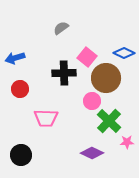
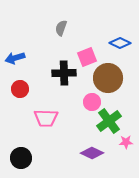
gray semicircle: rotated 35 degrees counterclockwise
blue diamond: moved 4 px left, 10 px up
pink square: rotated 30 degrees clockwise
brown circle: moved 2 px right
pink circle: moved 1 px down
green cross: rotated 10 degrees clockwise
pink star: moved 1 px left
black circle: moved 3 px down
